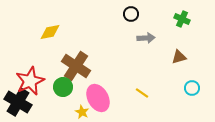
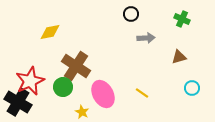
pink ellipse: moved 5 px right, 4 px up
